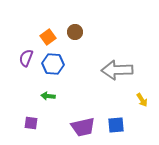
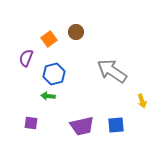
brown circle: moved 1 px right
orange square: moved 1 px right, 2 px down
blue hexagon: moved 1 px right, 10 px down; rotated 20 degrees counterclockwise
gray arrow: moved 5 px left, 1 px down; rotated 36 degrees clockwise
yellow arrow: moved 1 px down; rotated 16 degrees clockwise
purple trapezoid: moved 1 px left, 1 px up
